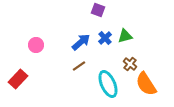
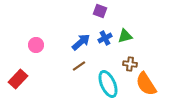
purple square: moved 2 px right, 1 px down
blue cross: rotated 16 degrees clockwise
brown cross: rotated 32 degrees counterclockwise
